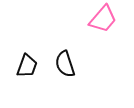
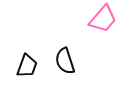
black semicircle: moved 3 px up
